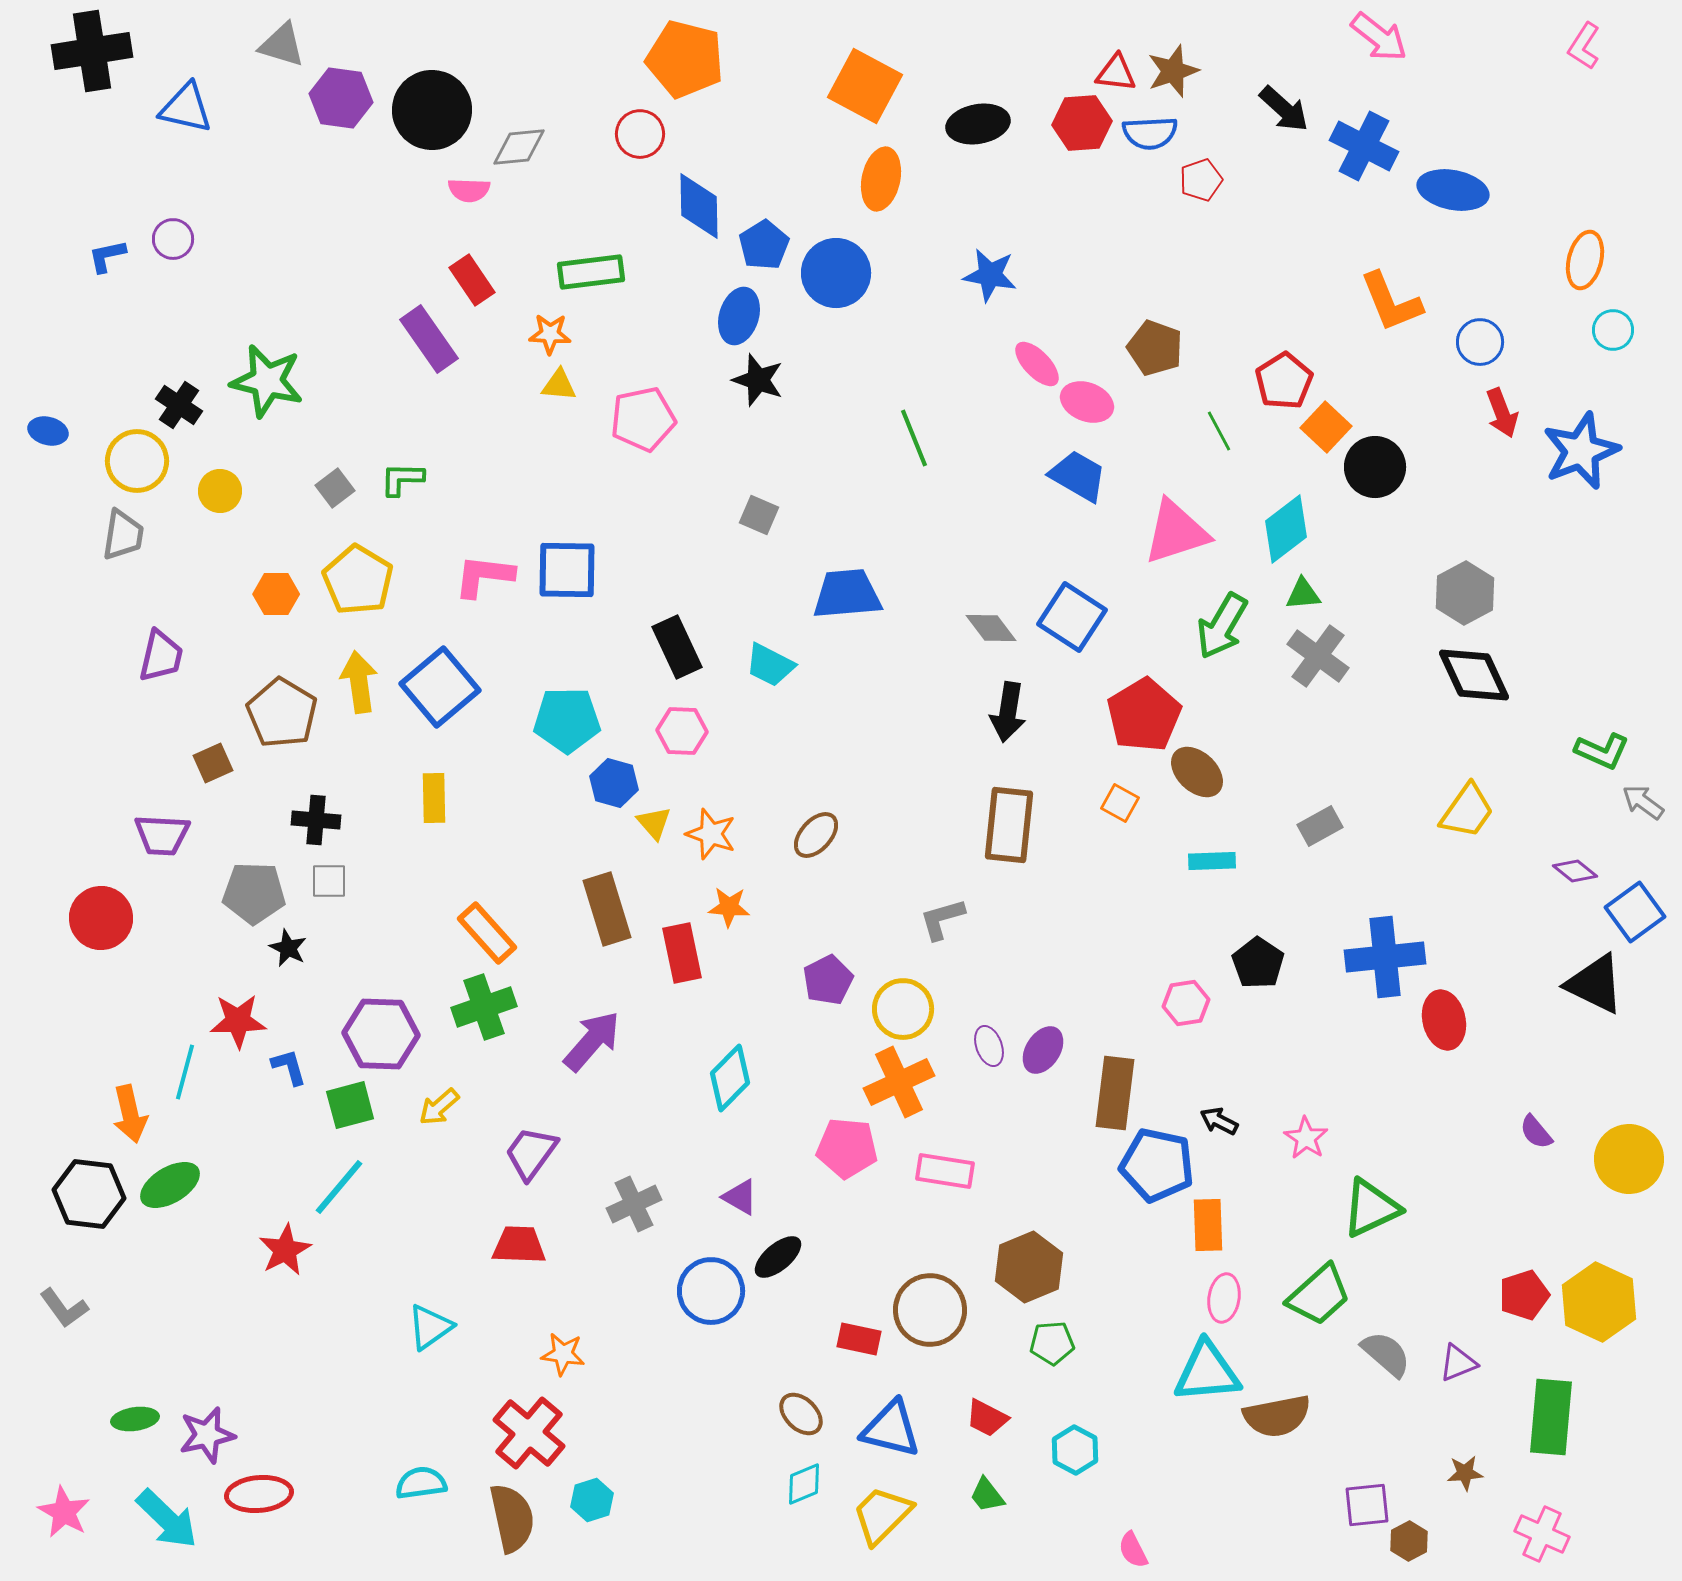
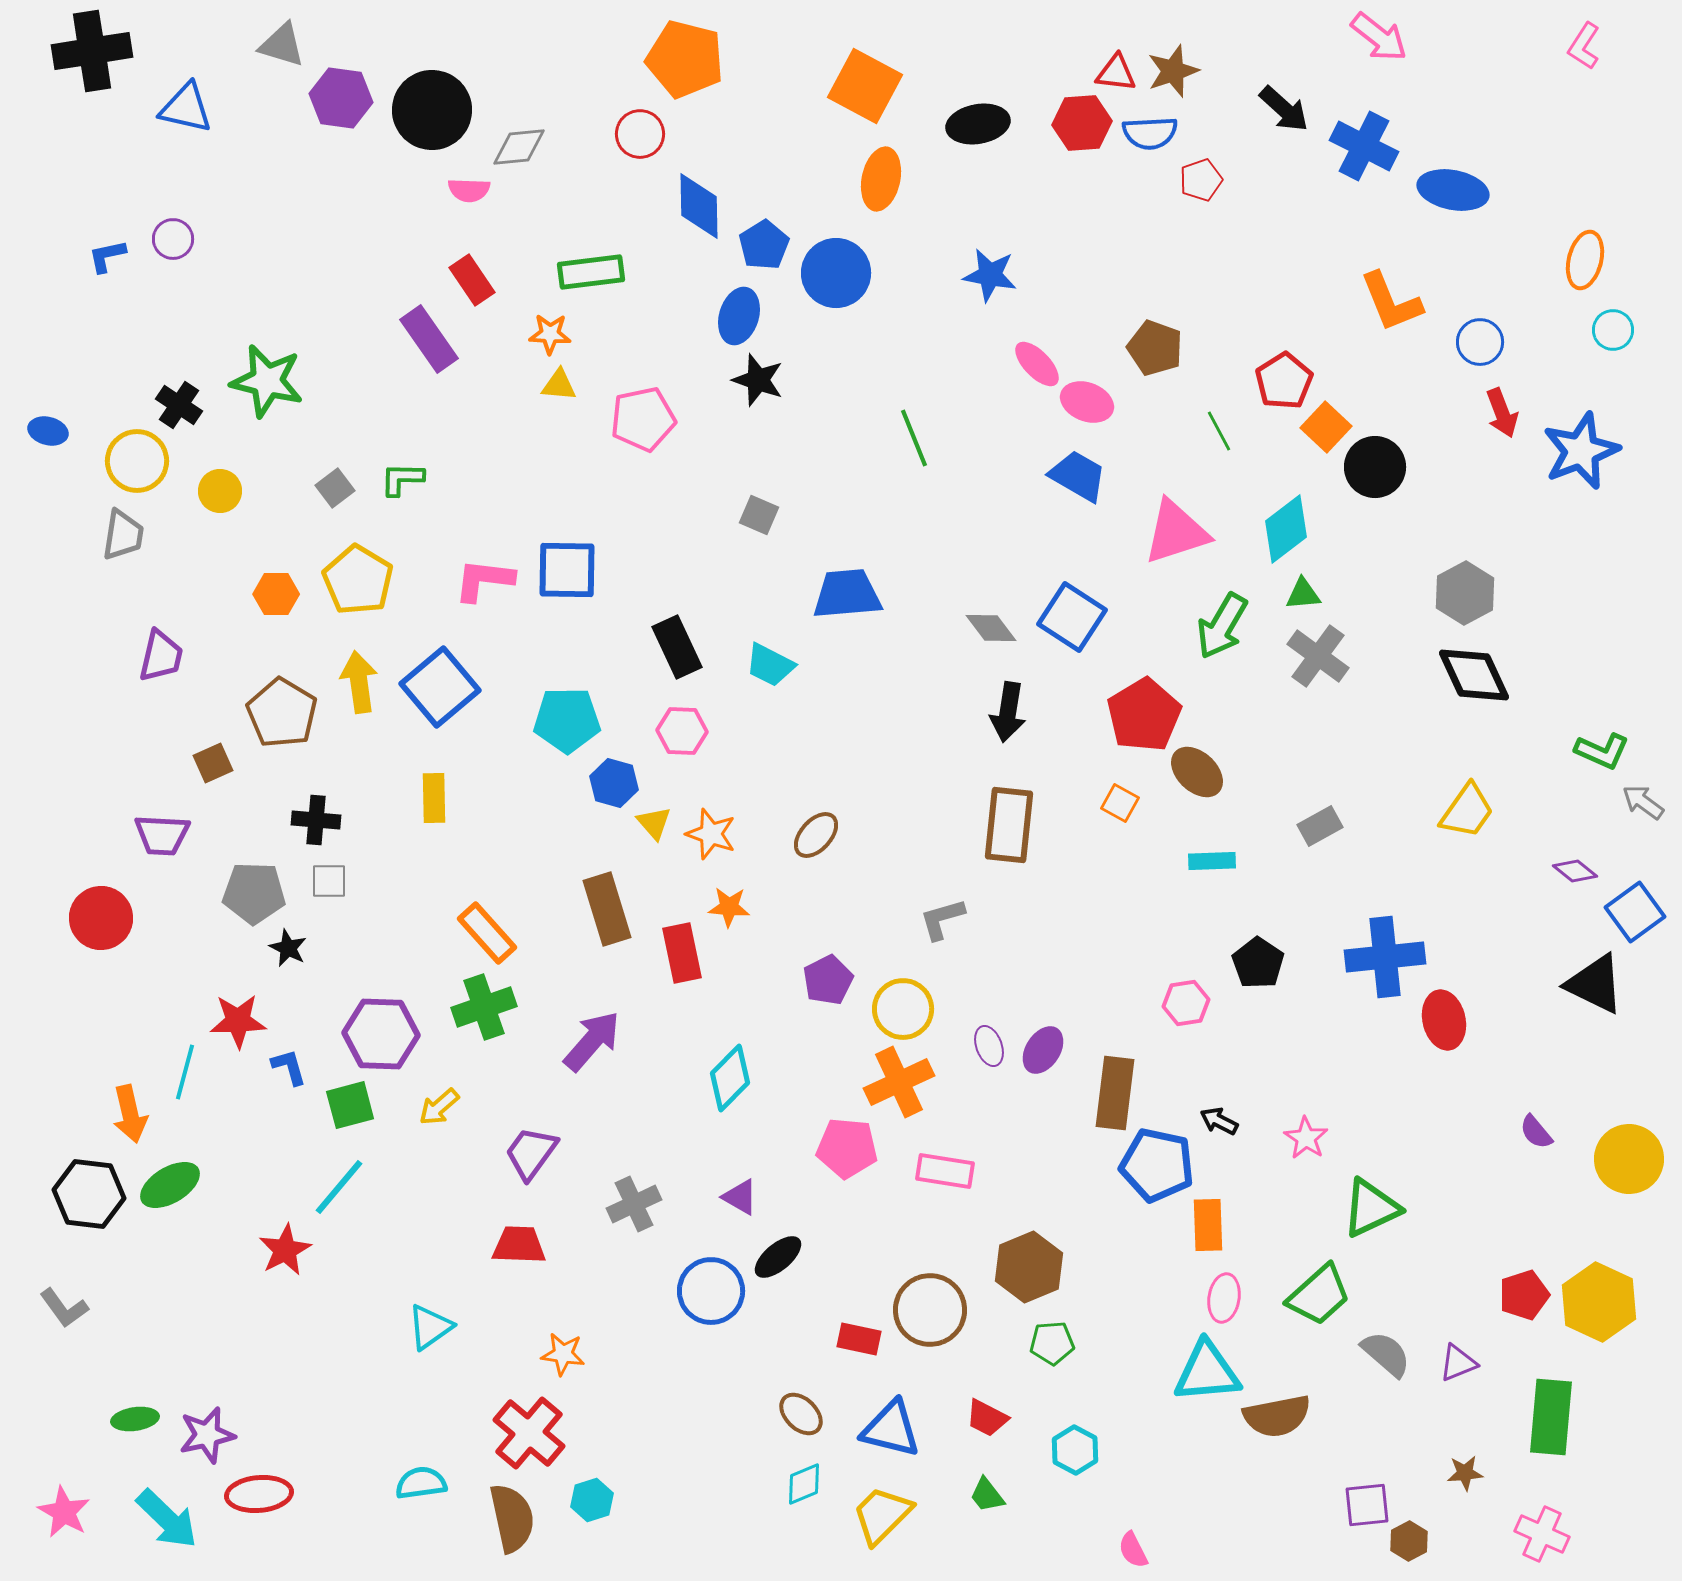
pink L-shape at (484, 576): moved 4 px down
